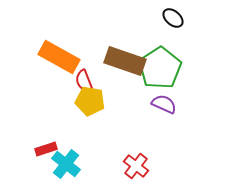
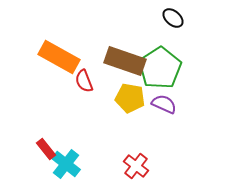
yellow pentagon: moved 40 px right, 3 px up
red rectangle: rotated 70 degrees clockwise
